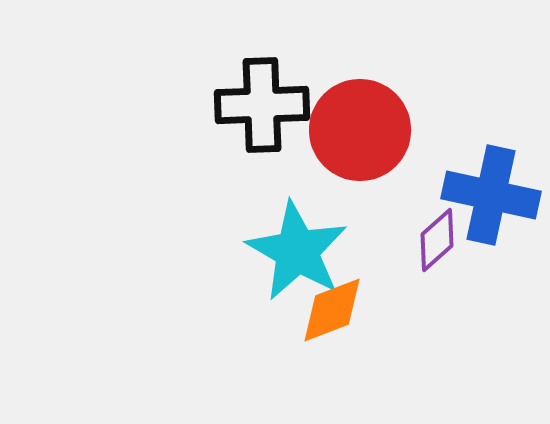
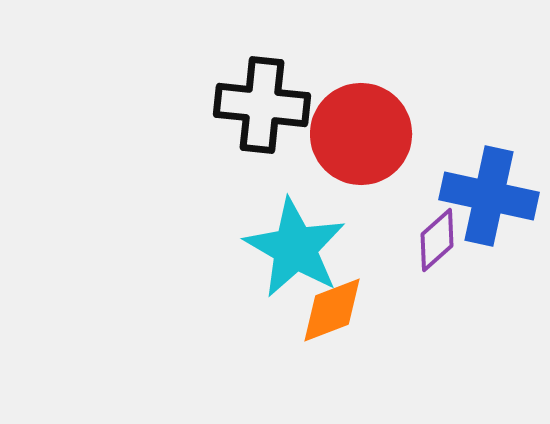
black cross: rotated 8 degrees clockwise
red circle: moved 1 px right, 4 px down
blue cross: moved 2 px left, 1 px down
cyan star: moved 2 px left, 3 px up
